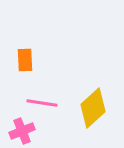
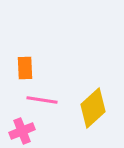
orange rectangle: moved 8 px down
pink line: moved 3 px up
